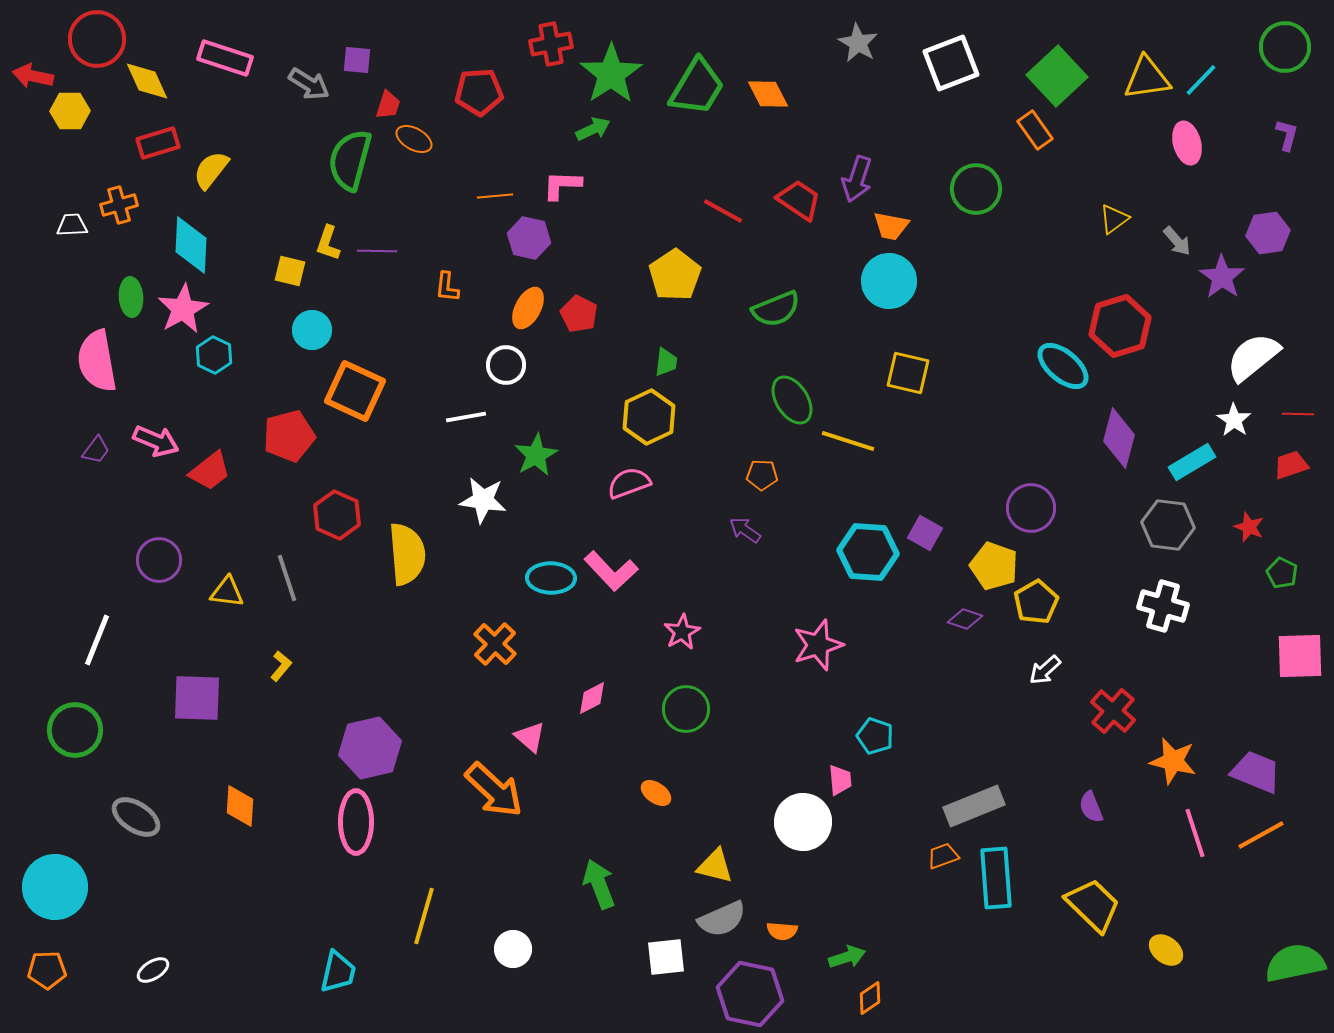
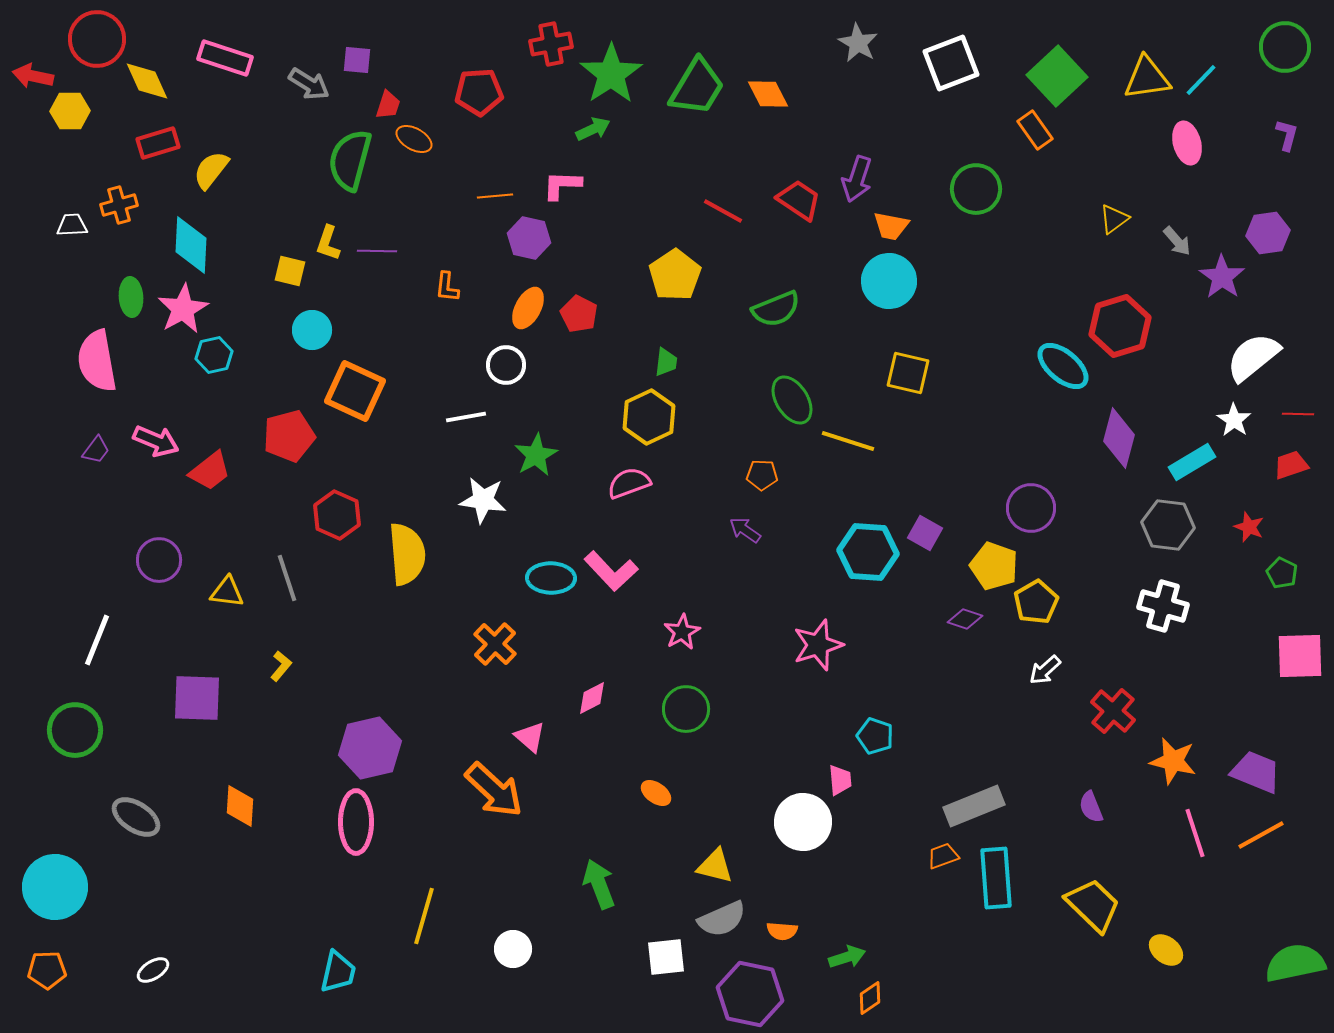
cyan hexagon at (214, 355): rotated 21 degrees clockwise
